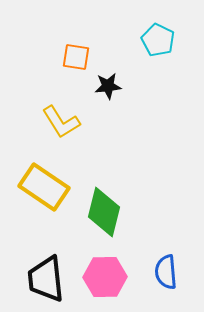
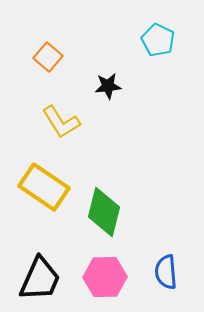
orange square: moved 28 px left; rotated 32 degrees clockwise
black trapezoid: moved 6 px left; rotated 150 degrees counterclockwise
